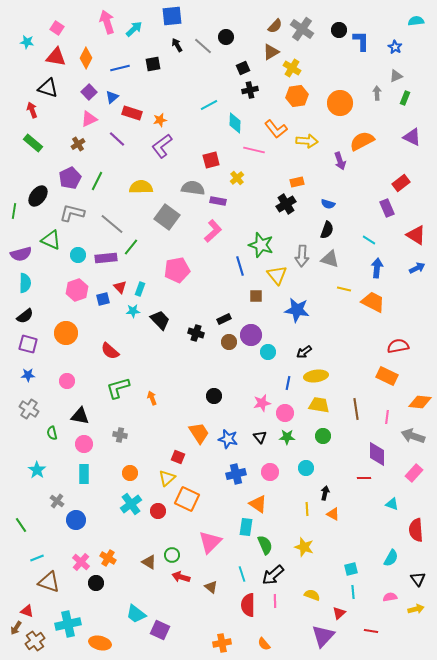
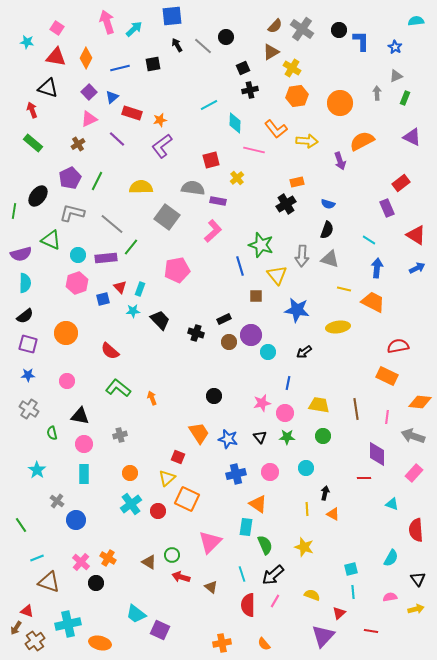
pink hexagon at (77, 290): moved 7 px up
yellow ellipse at (316, 376): moved 22 px right, 49 px up
green L-shape at (118, 388): rotated 55 degrees clockwise
gray cross at (120, 435): rotated 24 degrees counterclockwise
pink line at (275, 601): rotated 32 degrees clockwise
